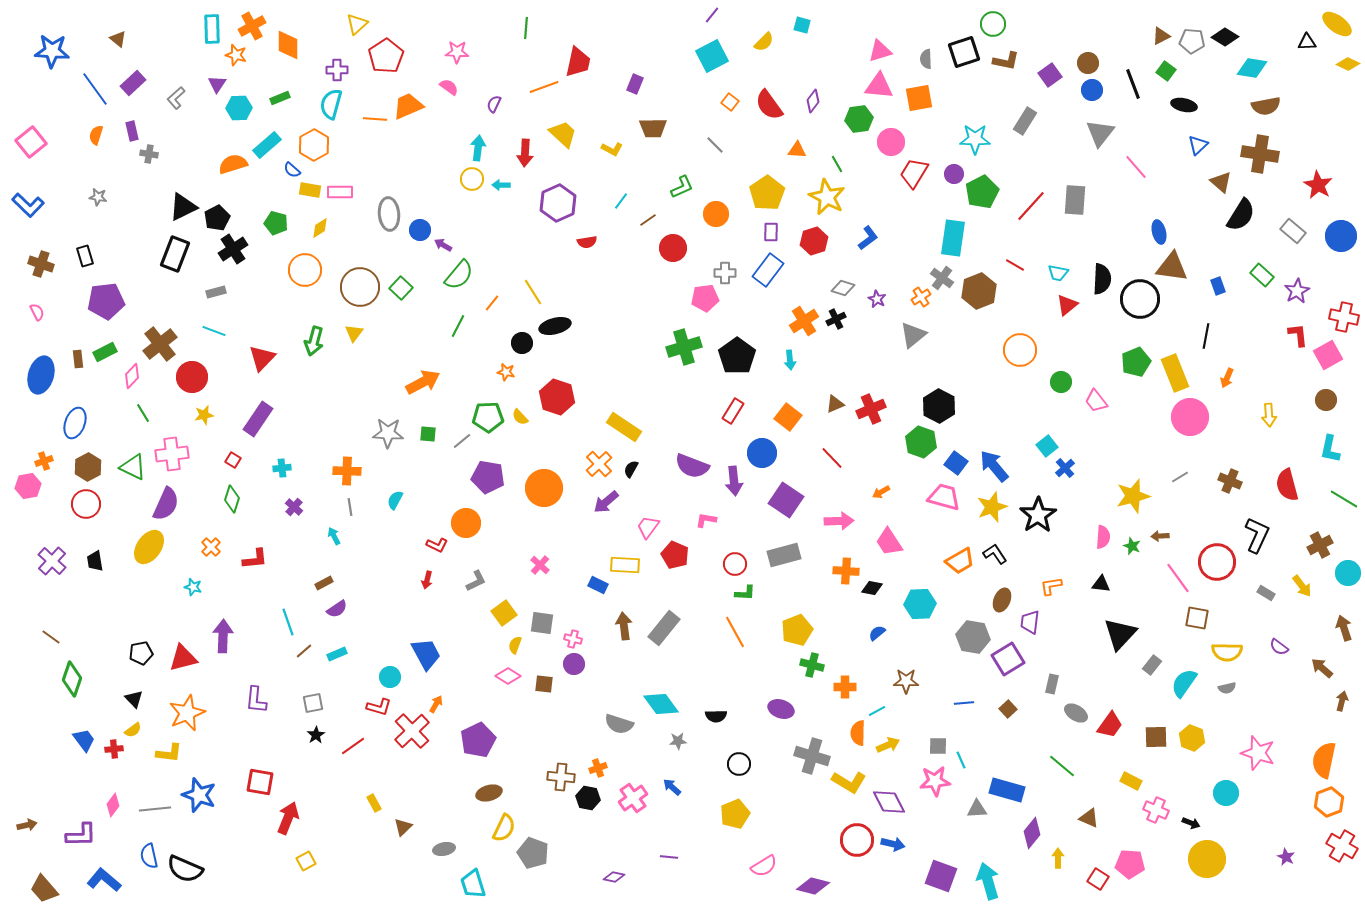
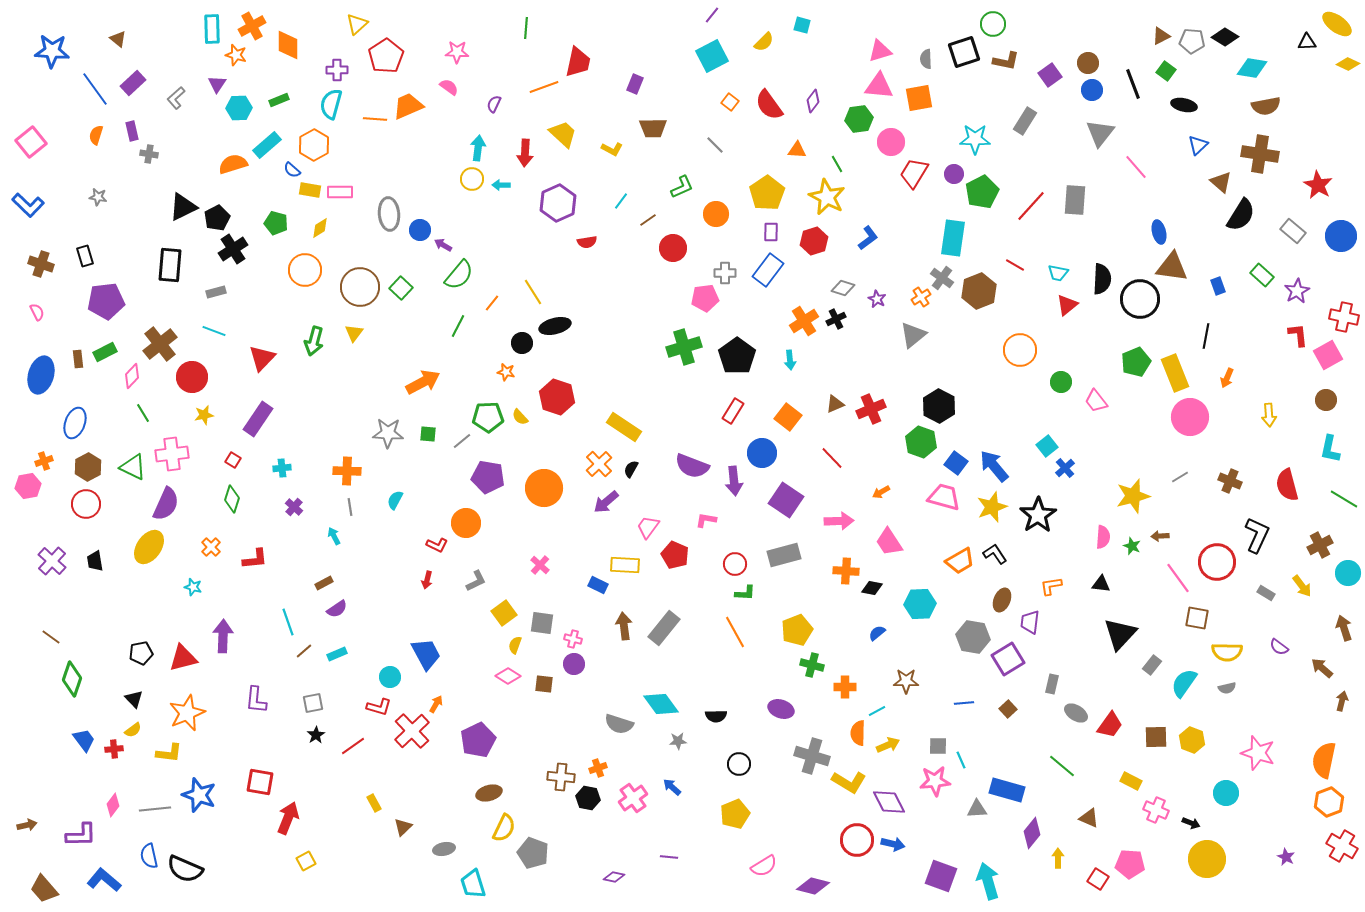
green rectangle at (280, 98): moved 1 px left, 2 px down
black rectangle at (175, 254): moved 5 px left, 11 px down; rotated 16 degrees counterclockwise
yellow hexagon at (1192, 738): moved 2 px down
